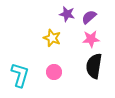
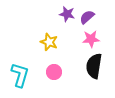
purple semicircle: moved 2 px left
yellow star: moved 3 px left, 4 px down
